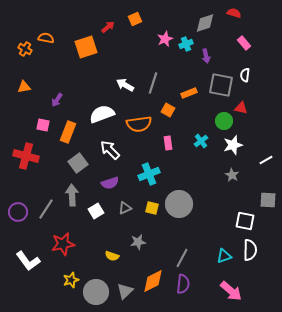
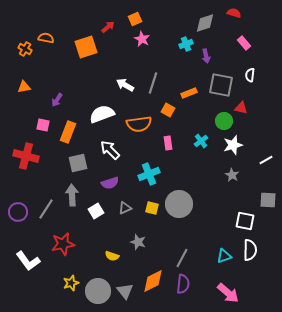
pink star at (165, 39): moved 23 px left; rotated 21 degrees counterclockwise
white semicircle at (245, 75): moved 5 px right
gray square at (78, 163): rotated 24 degrees clockwise
gray star at (138, 242): rotated 28 degrees clockwise
yellow star at (71, 280): moved 3 px down
gray triangle at (125, 291): rotated 24 degrees counterclockwise
pink arrow at (231, 291): moved 3 px left, 2 px down
gray circle at (96, 292): moved 2 px right, 1 px up
